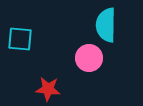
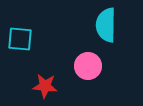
pink circle: moved 1 px left, 8 px down
red star: moved 3 px left, 3 px up
